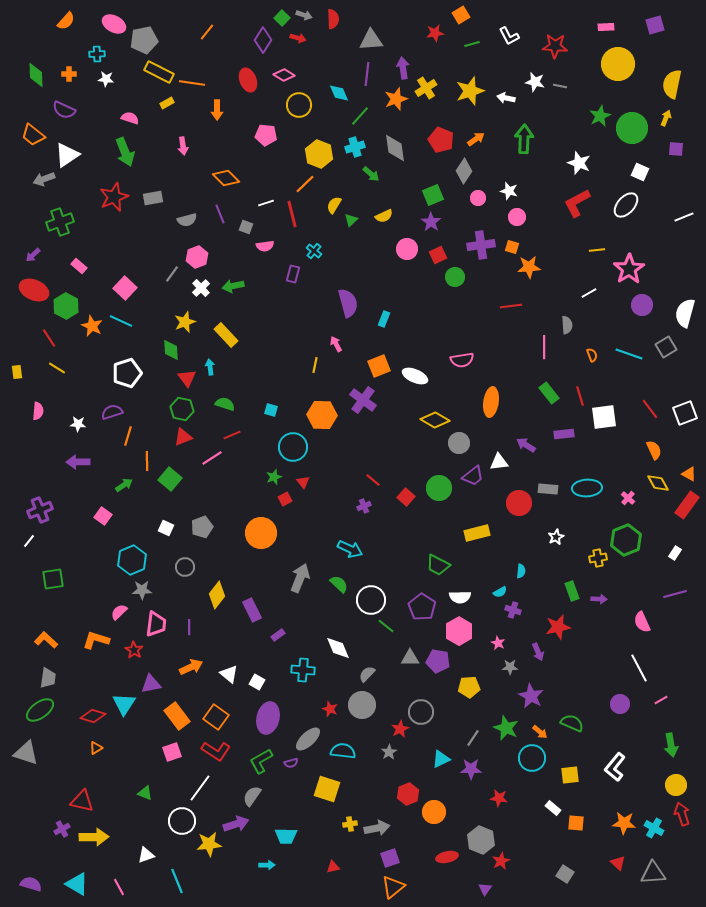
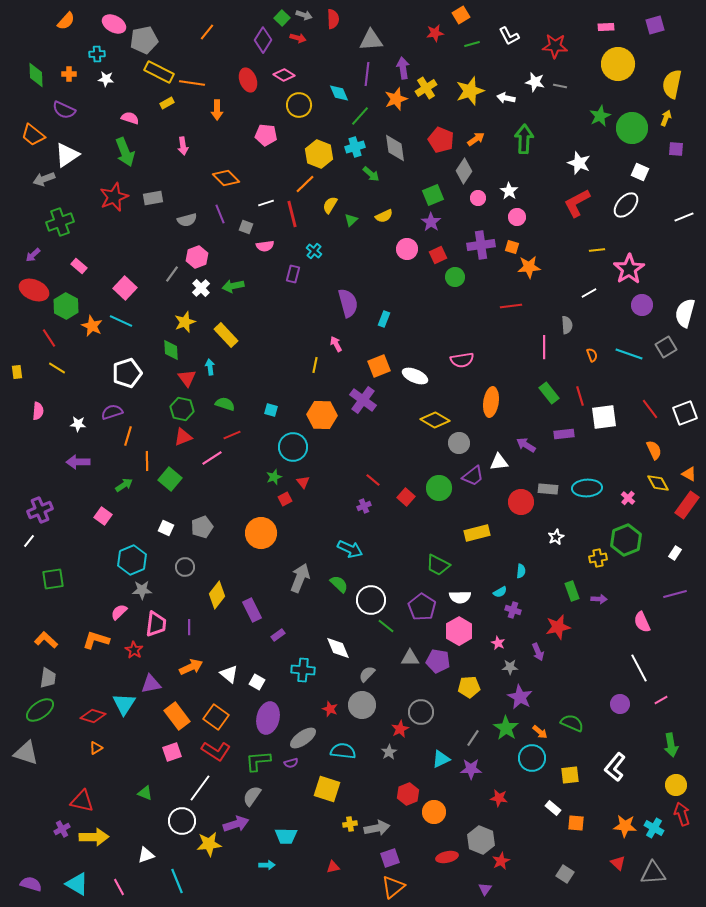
white star at (509, 191): rotated 18 degrees clockwise
yellow semicircle at (334, 205): moved 4 px left
red circle at (519, 503): moved 2 px right, 1 px up
purple star at (531, 696): moved 11 px left, 1 px down
green star at (506, 728): rotated 10 degrees clockwise
gray ellipse at (308, 739): moved 5 px left, 1 px up; rotated 8 degrees clockwise
green L-shape at (261, 761): moved 3 px left; rotated 24 degrees clockwise
orange star at (624, 823): moved 1 px right, 3 px down
